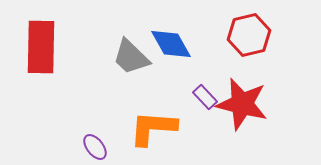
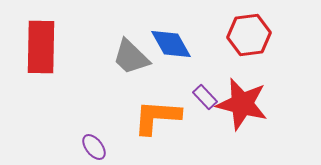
red hexagon: rotated 6 degrees clockwise
orange L-shape: moved 4 px right, 11 px up
purple ellipse: moved 1 px left
